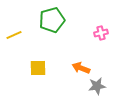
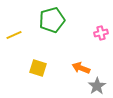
yellow square: rotated 18 degrees clockwise
gray star: rotated 24 degrees counterclockwise
